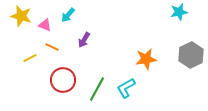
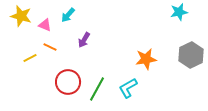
orange line: moved 2 px left
red circle: moved 5 px right, 2 px down
cyan L-shape: moved 2 px right
